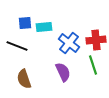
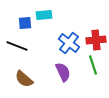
cyan rectangle: moved 12 px up
brown semicircle: rotated 30 degrees counterclockwise
